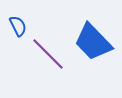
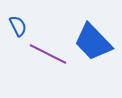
purple line: rotated 18 degrees counterclockwise
